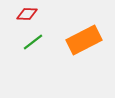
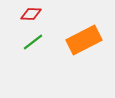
red diamond: moved 4 px right
